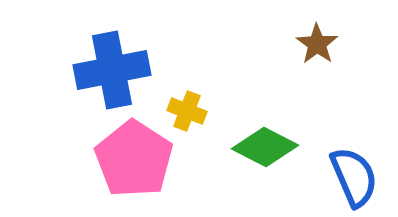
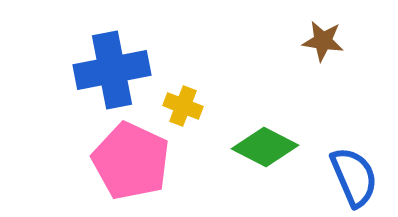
brown star: moved 6 px right, 3 px up; rotated 27 degrees counterclockwise
yellow cross: moved 4 px left, 5 px up
pink pentagon: moved 3 px left, 2 px down; rotated 8 degrees counterclockwise
